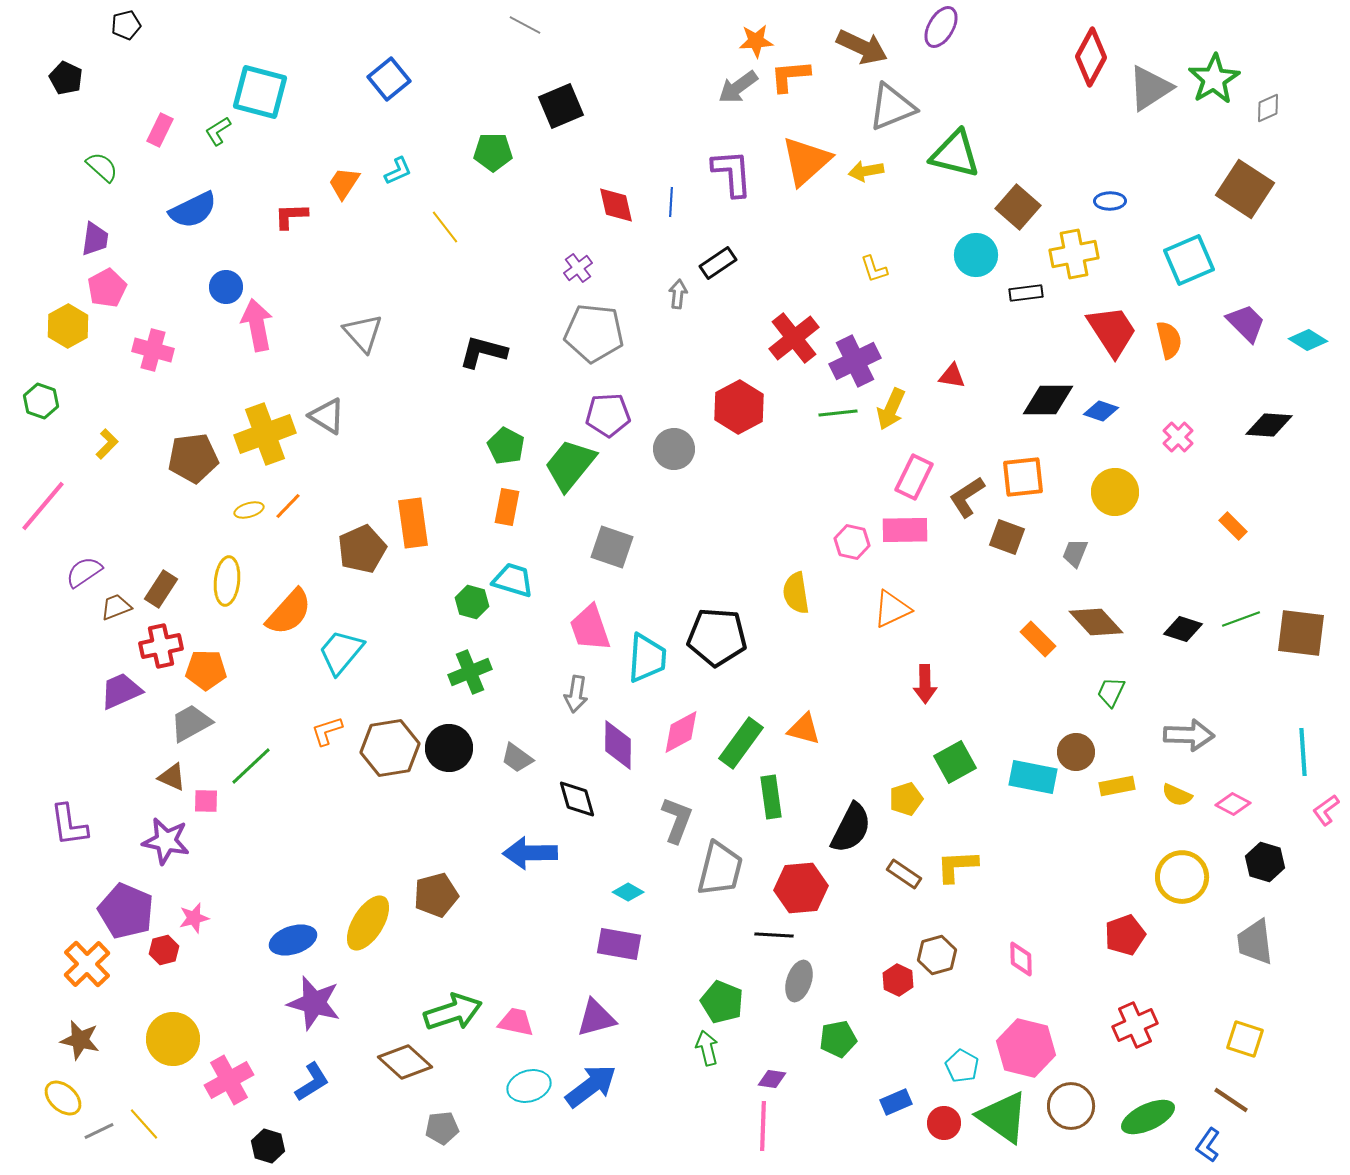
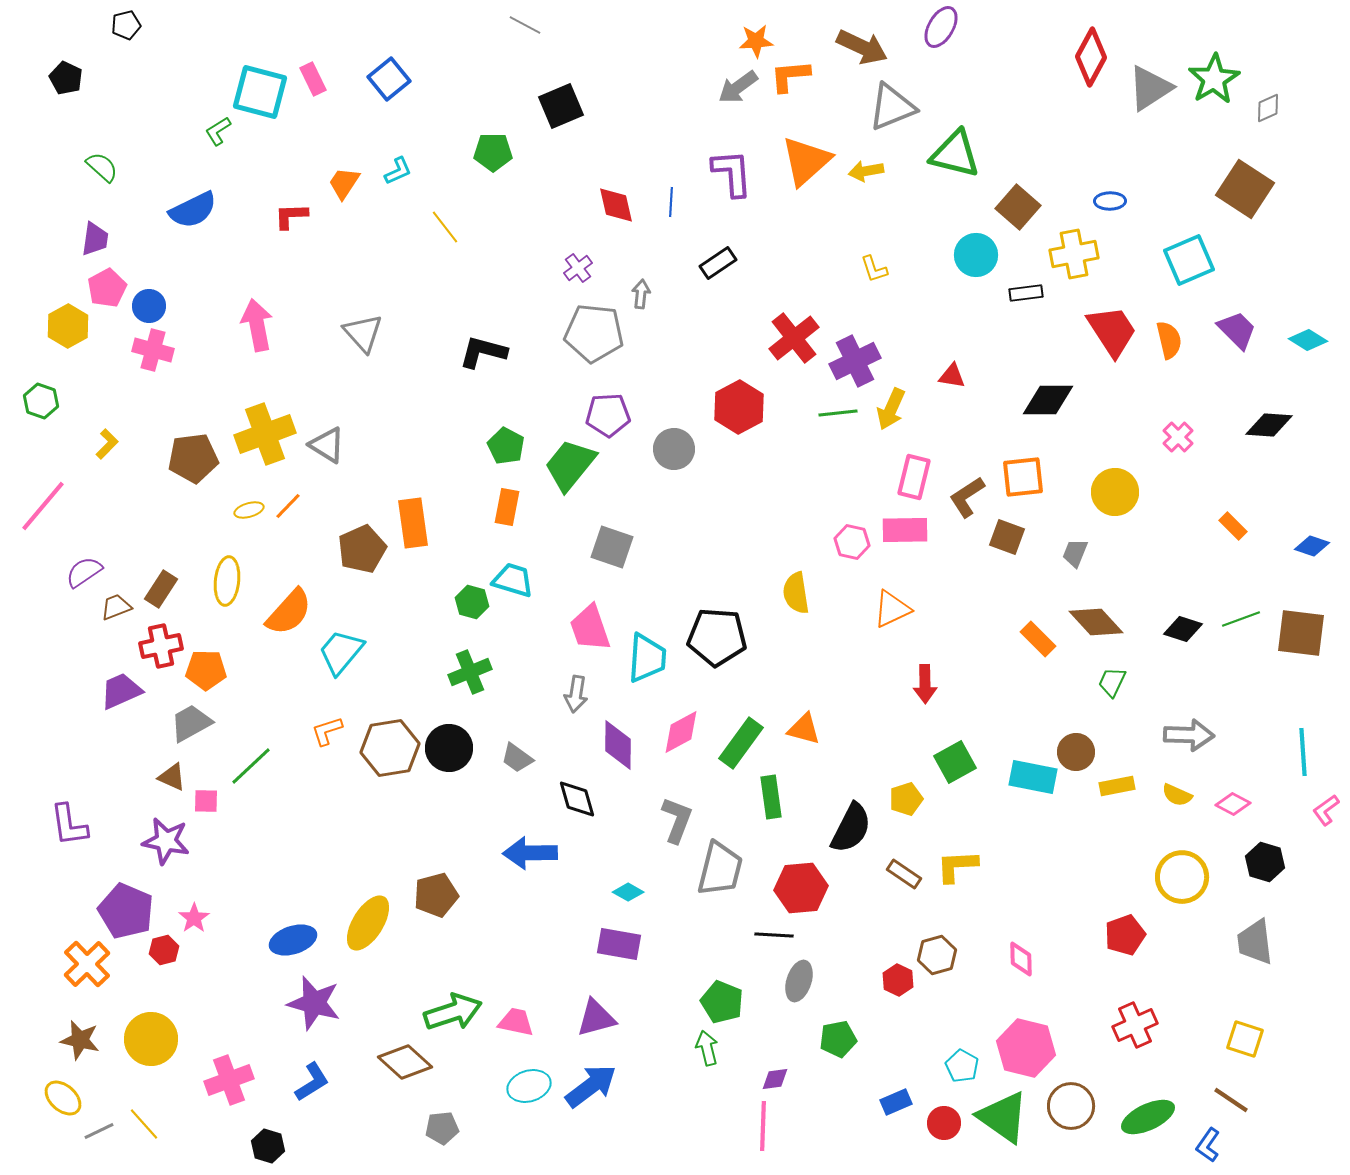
pink rectangle at (160, 130): moved 153 px right, 51 px up; rotated 52 degrees counterclockwise
blue circle at (226, 287): moved 77 px left, 19 px down
gray arrow at (678, 294): moved 37 px left
purple trapezoid at (1246, 323): moved 9 px left, 7 px down
blue diamond at (1101, 411): moved 211 px right, 135 px down
gray triangle at (327, 416): moved 29 px down
pink rectangle at (914, 477): rotated 12 degrees counterclockwise
green trapezoid at (1111, 692): moved 1 px right, 10 px up
pink star at (194, 918): rotated 20 degrees counterclockwise
yellow circle at (173, 1039): moved 22 px left
purple diamond at (772, 1079): moved 3 px right; rotated 16 degrees counterclockwise
pink cross at (229, 1080): rotated 9 degrees clockwise
